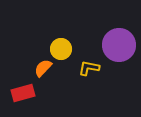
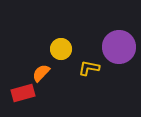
purple circle: moved 2 px down
orange semicircle: moved 2 px left, 5 px down
